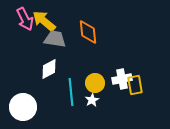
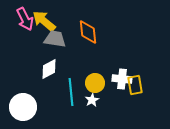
white cross: rotated 18 degrees clockwise
